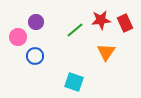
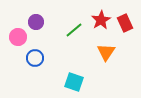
red star: rotated 24 degrees counterclockwise
green line: moved 1 px left
blue circle: moved 2 px down
